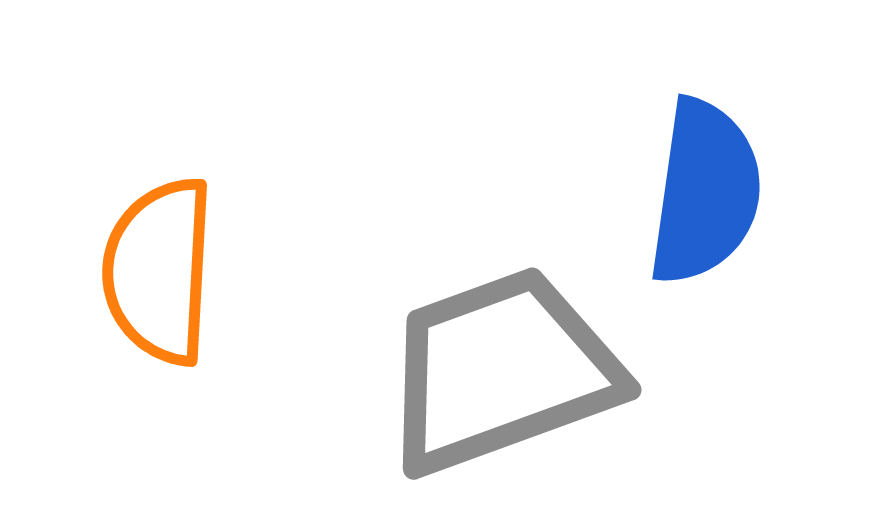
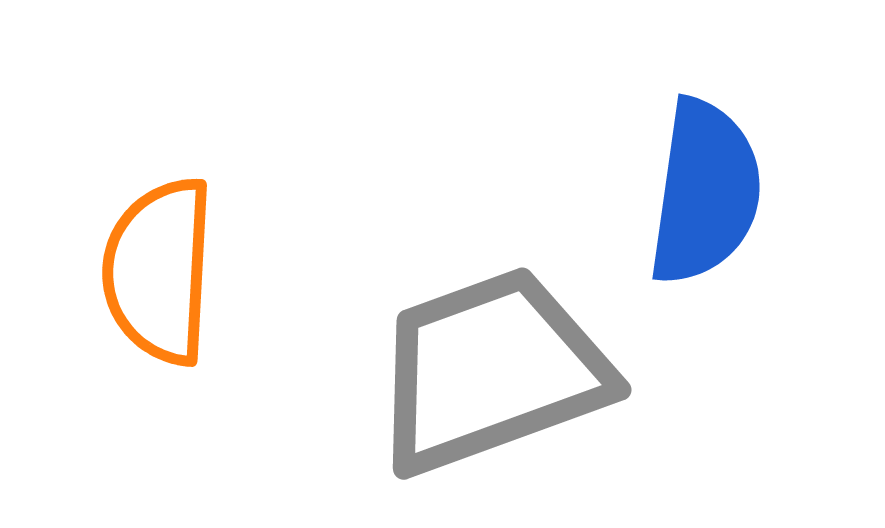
gray trapezoid: moved 10 px left
